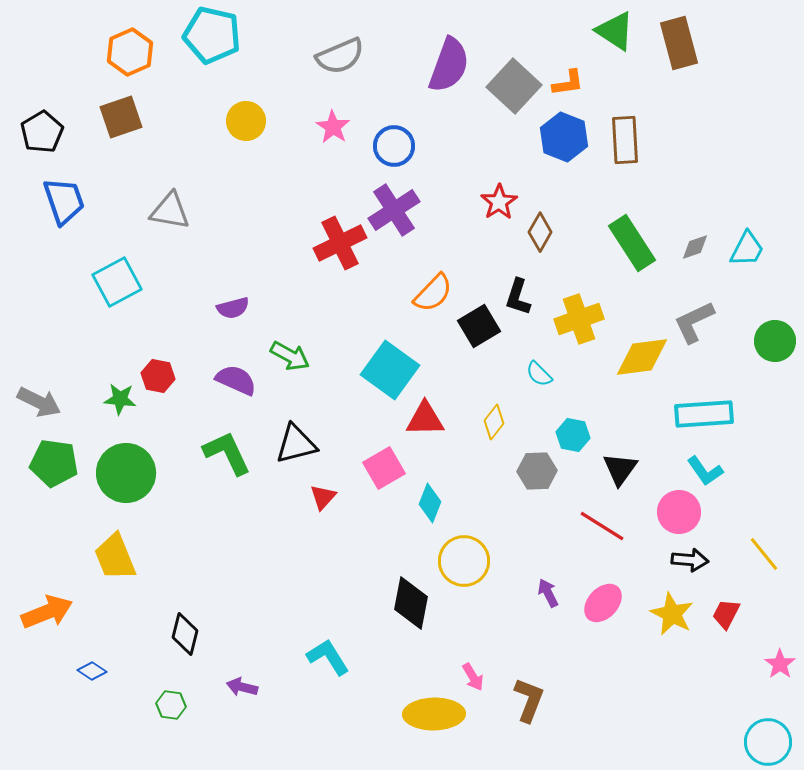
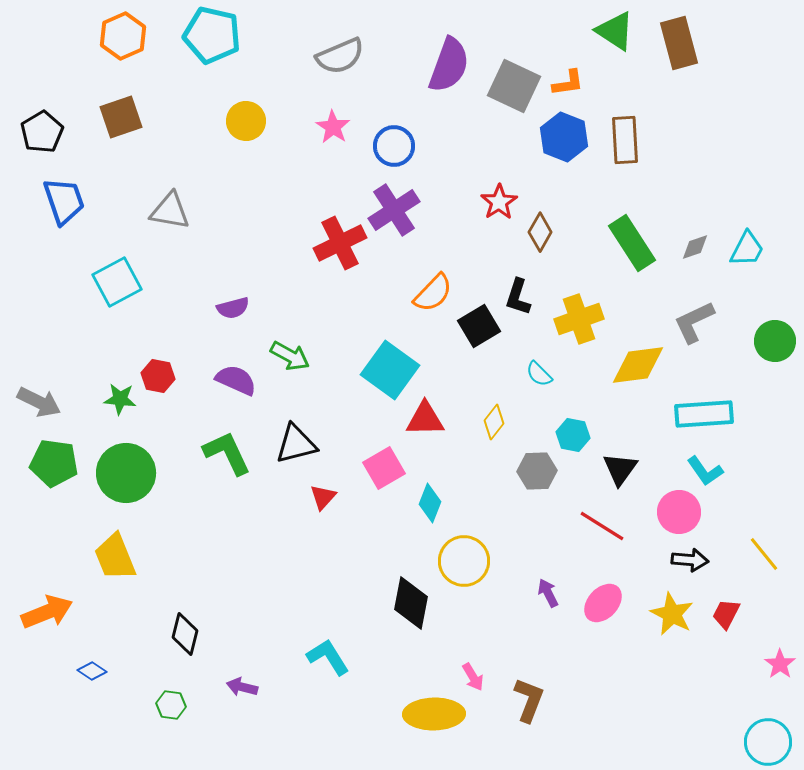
orange hexagon at (130, 52): moved 7 px left, 16 px up
gray square at (514, 86): rotated 18 degrees counterclockwise
yellow diamond at (642, 357): moved 4 px left, 8 px down
